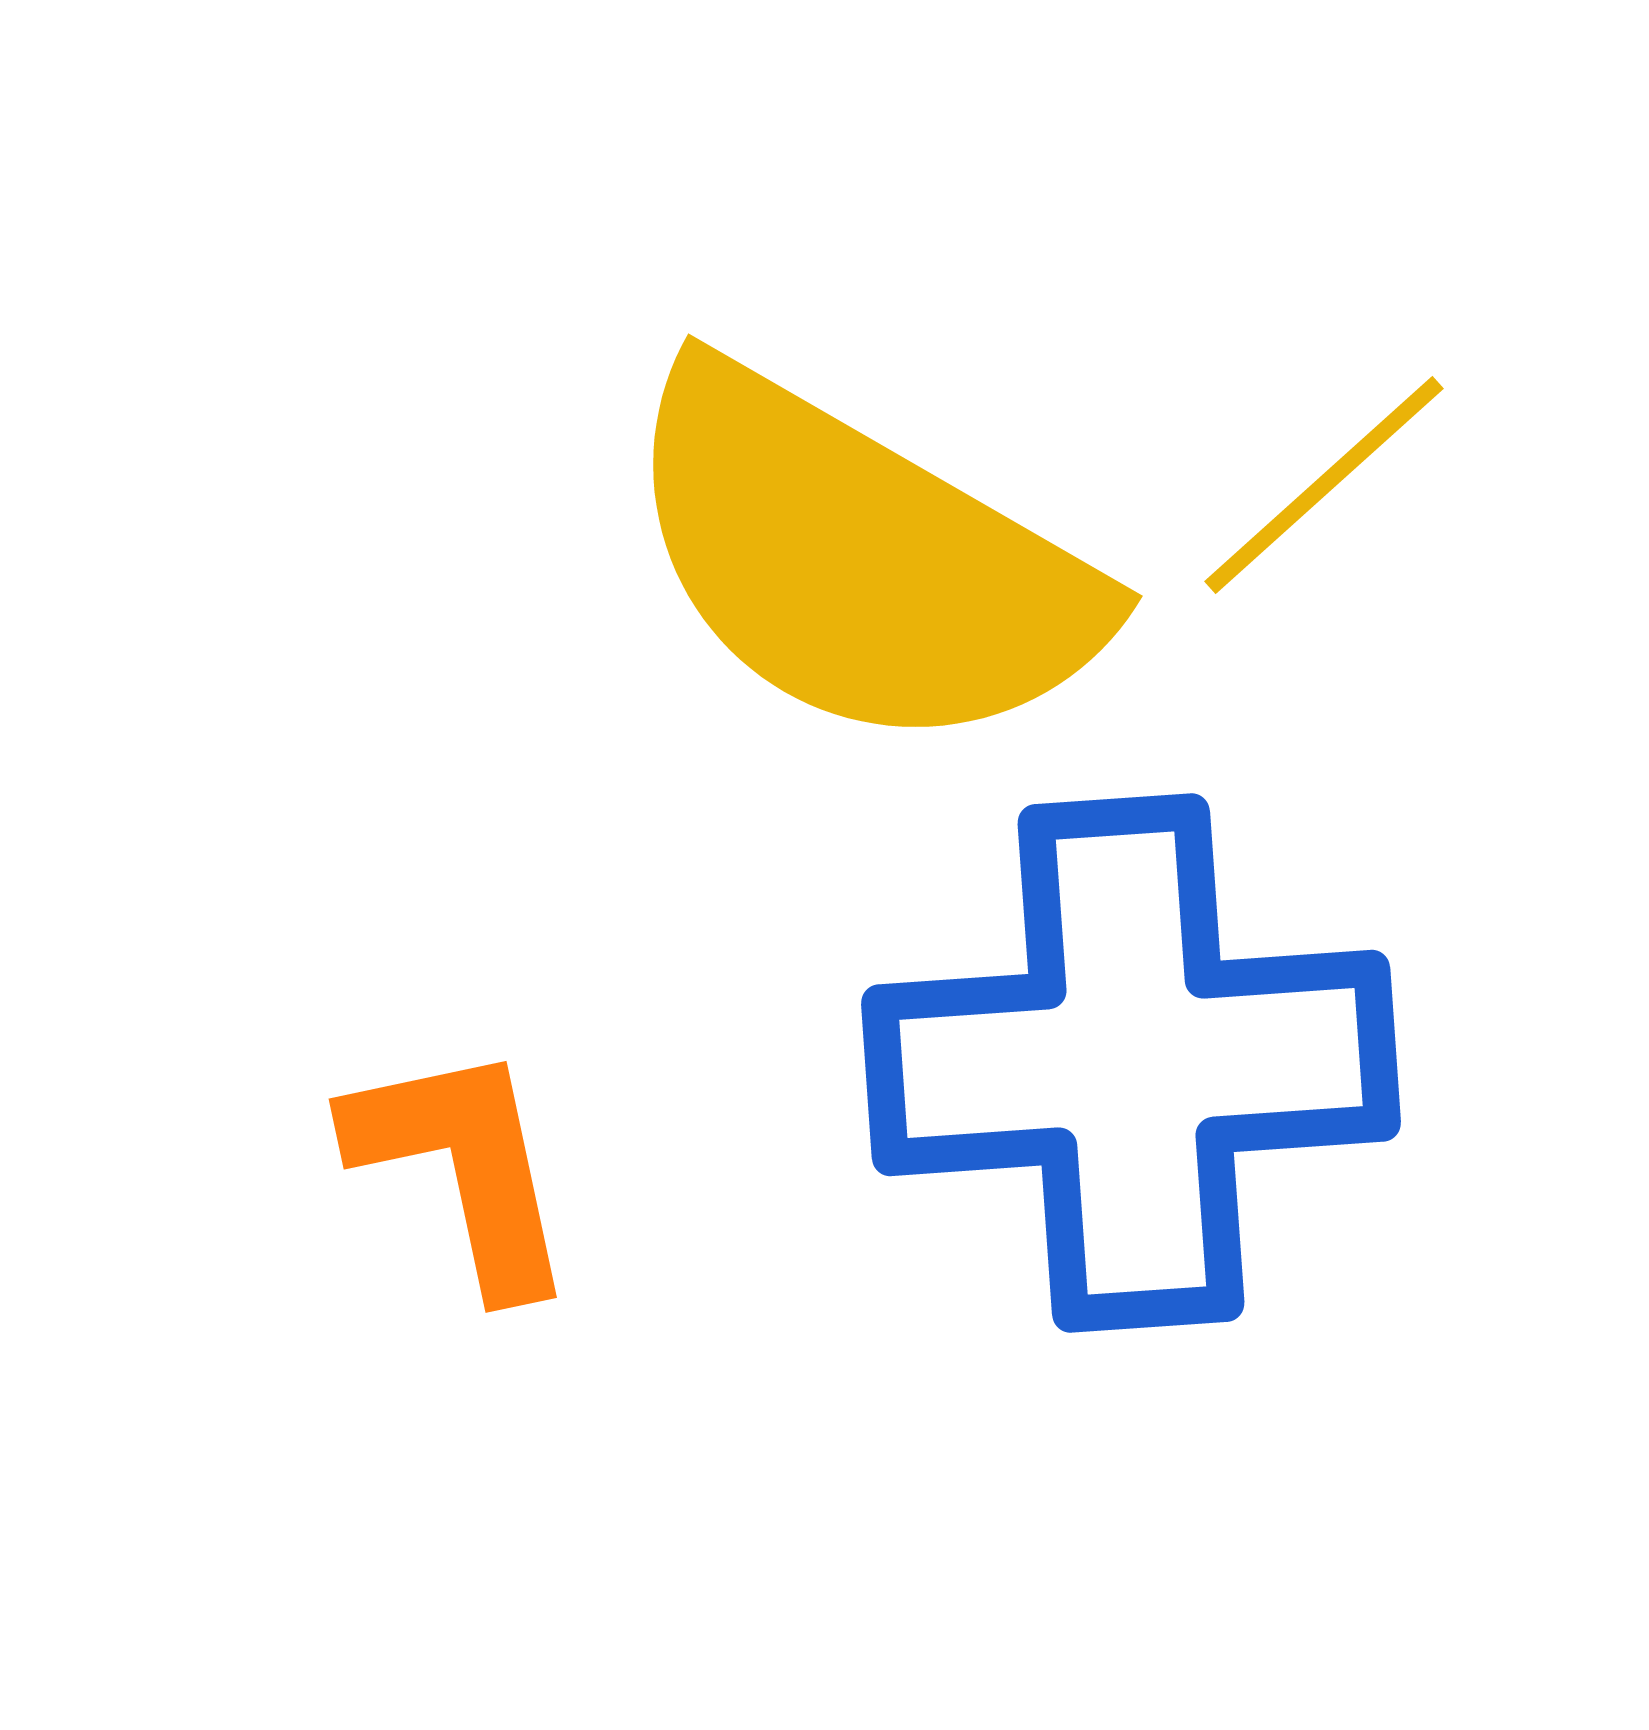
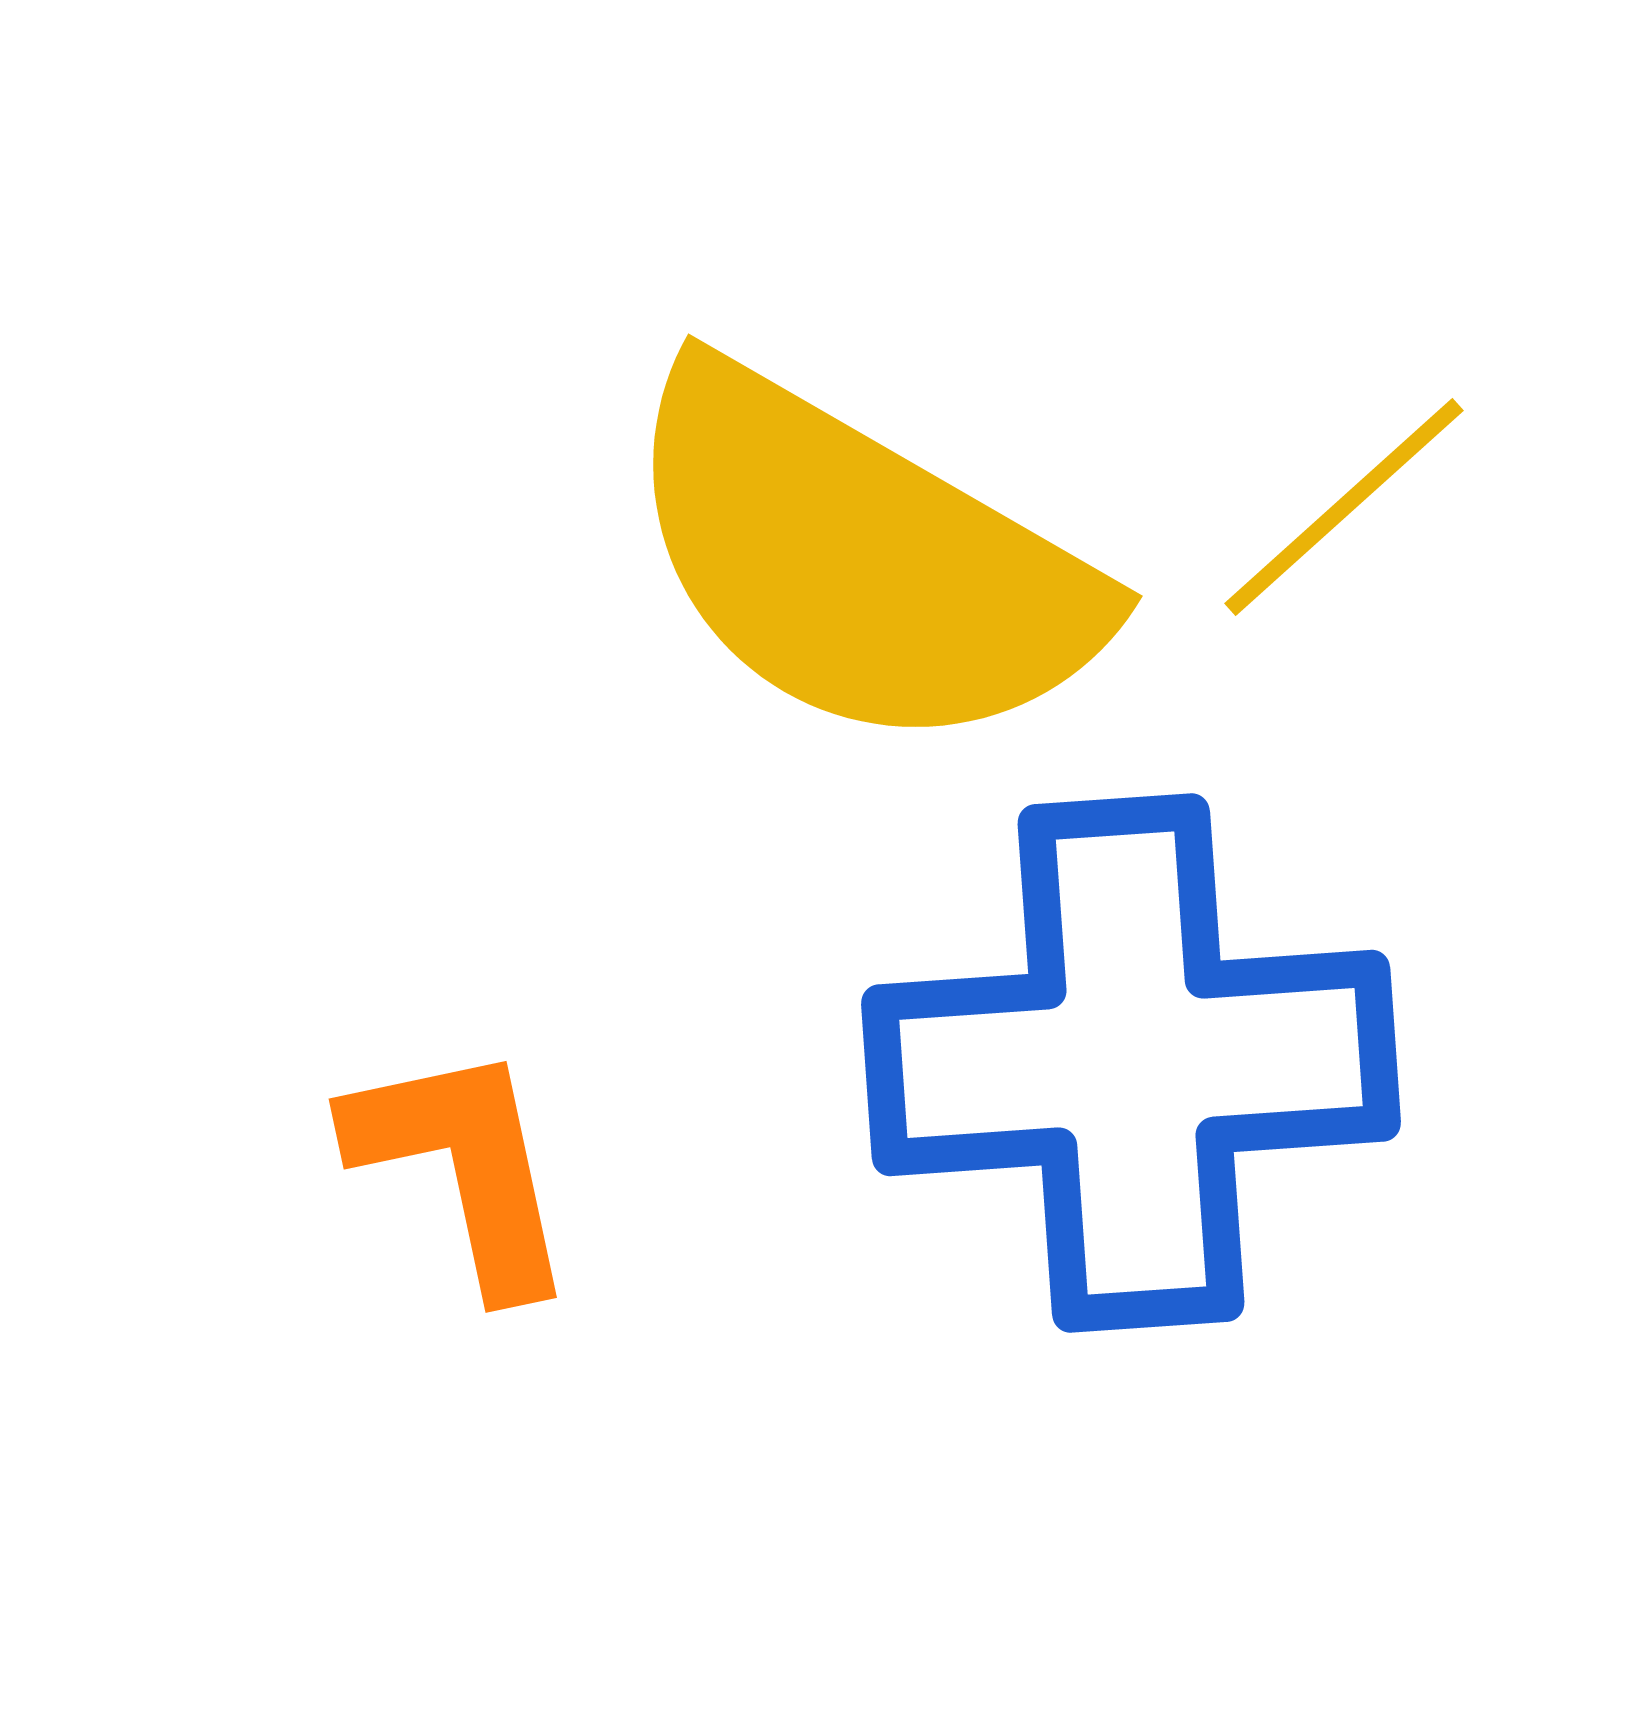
yellow line: moved 20 px right, 22 px down
